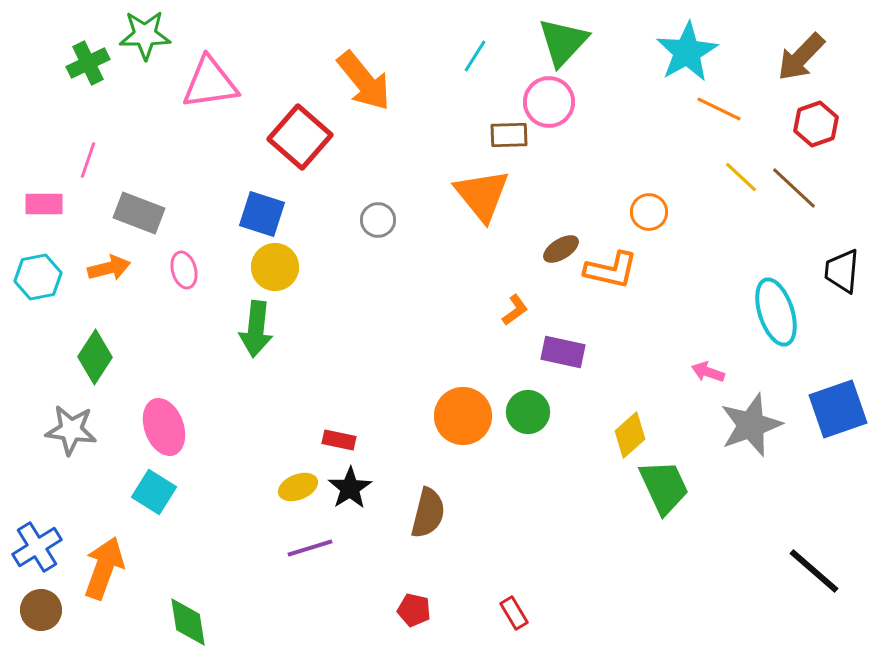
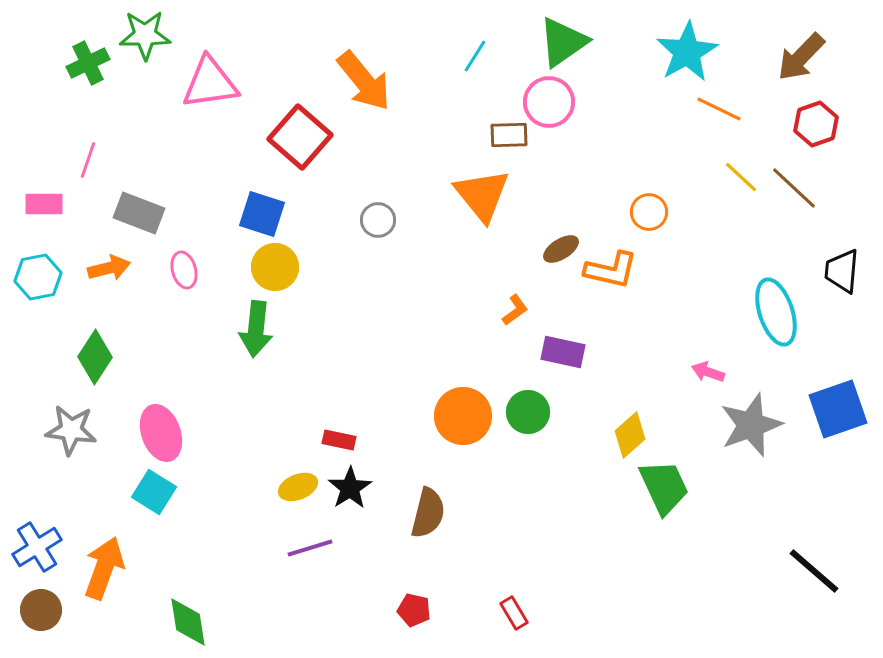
green triangle at (563, 42): rotated 12 degrees clockwise
pink ellipse at (164, 427): moved 3 px left, 6 px down
